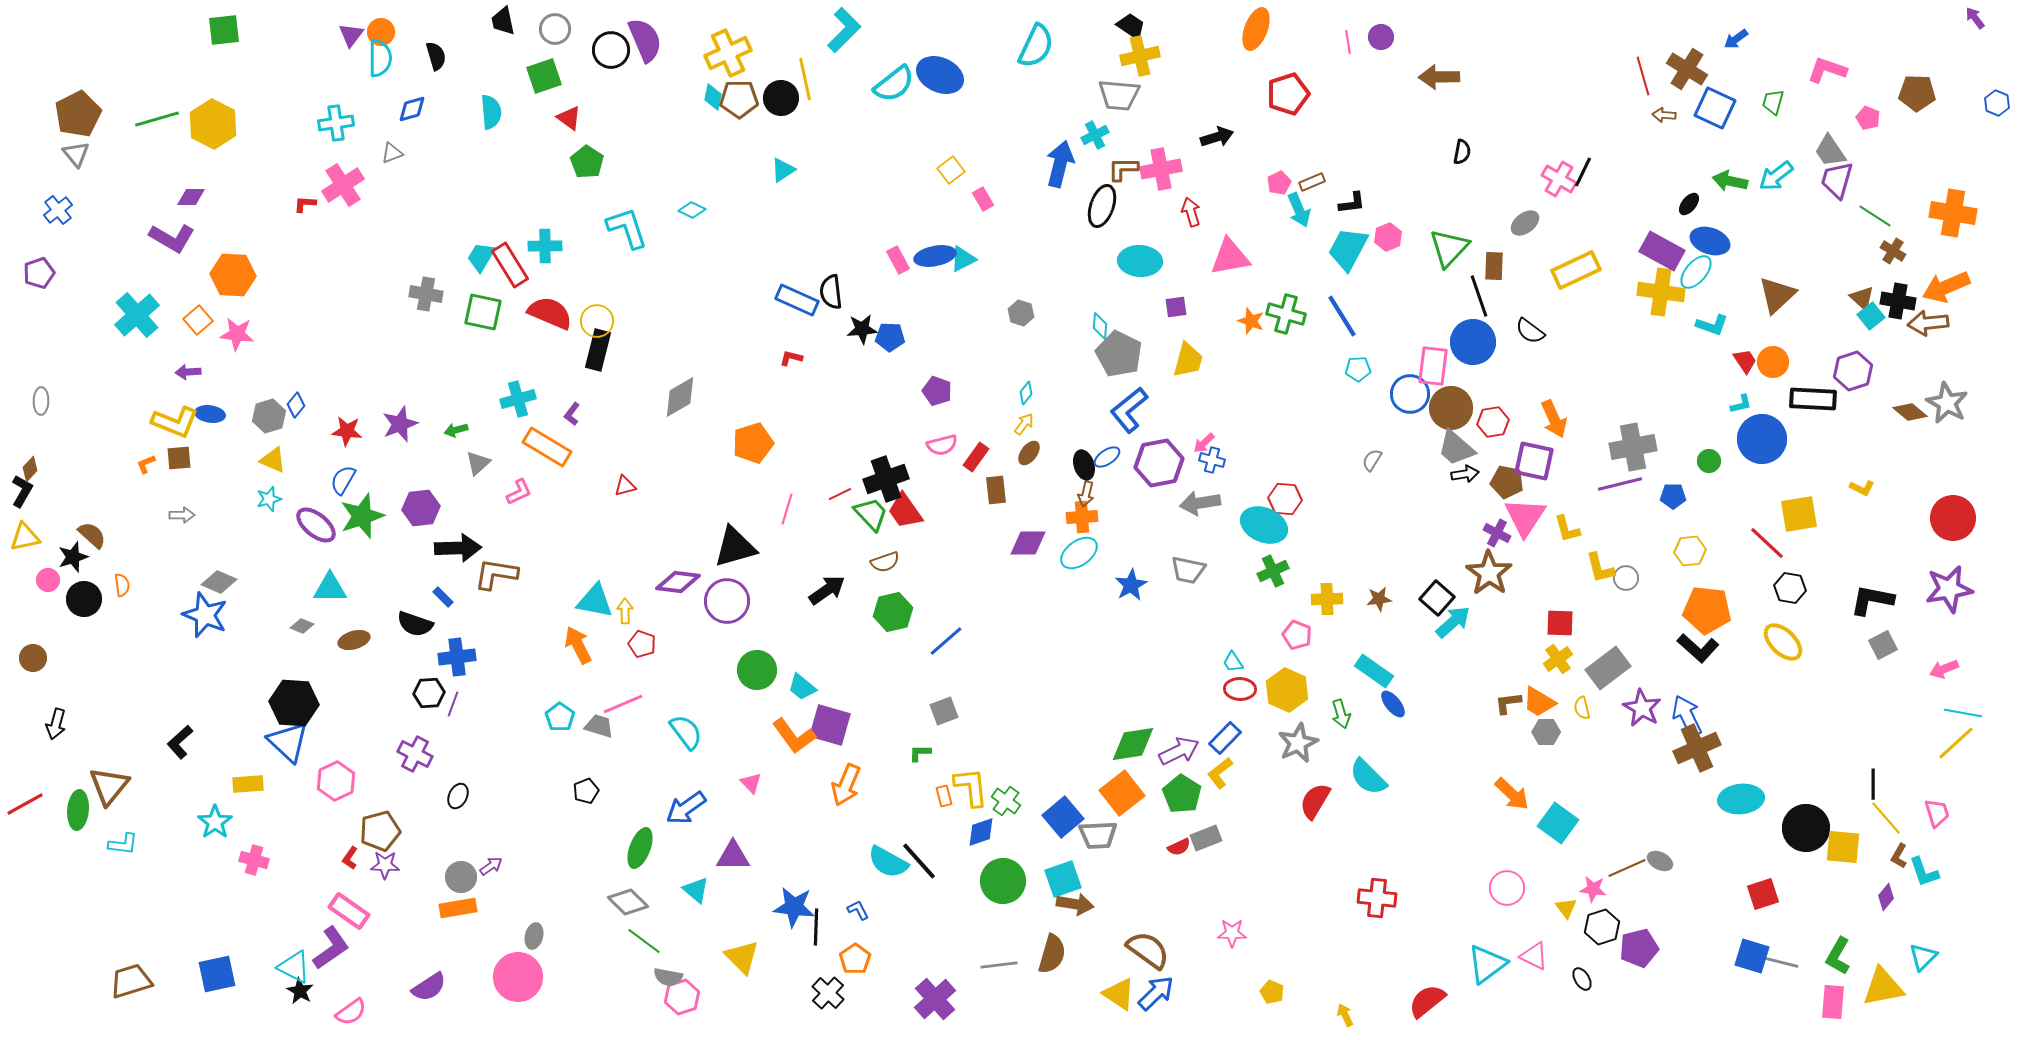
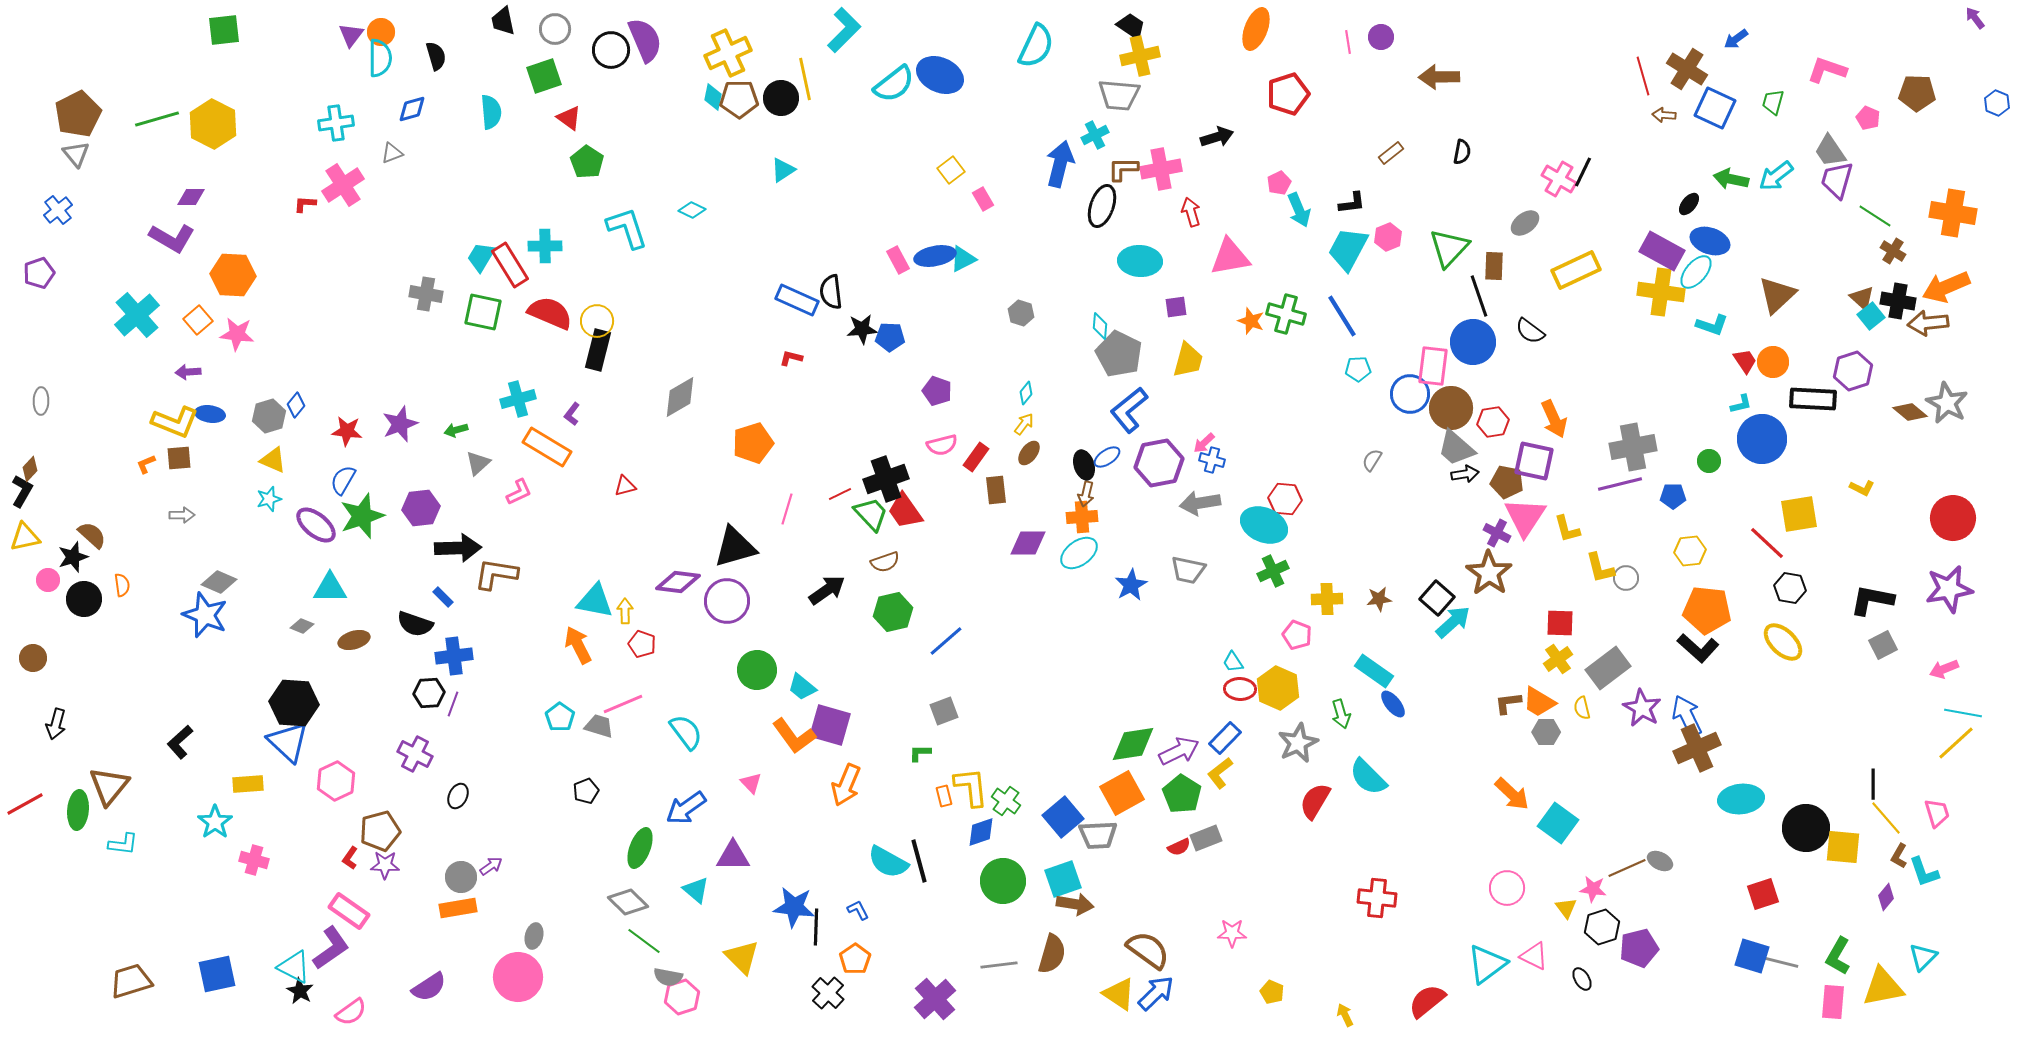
green arrow at (1730, 181): moved 1 px right, 2 px up
brown rectangle at (1312, 182): moved 79 px right, 29 px up; rotated 15 degrees counterclockwise
blue cross at (457, 657): moved 3 px left, 1 px up
yellow hexagon at (1287, 690): moved 9 px left, 2 px up
orange square at (1122, 793): rotated 9 degrees clockwise
black line at (919, 861): rotated 27 degrees clockwise
